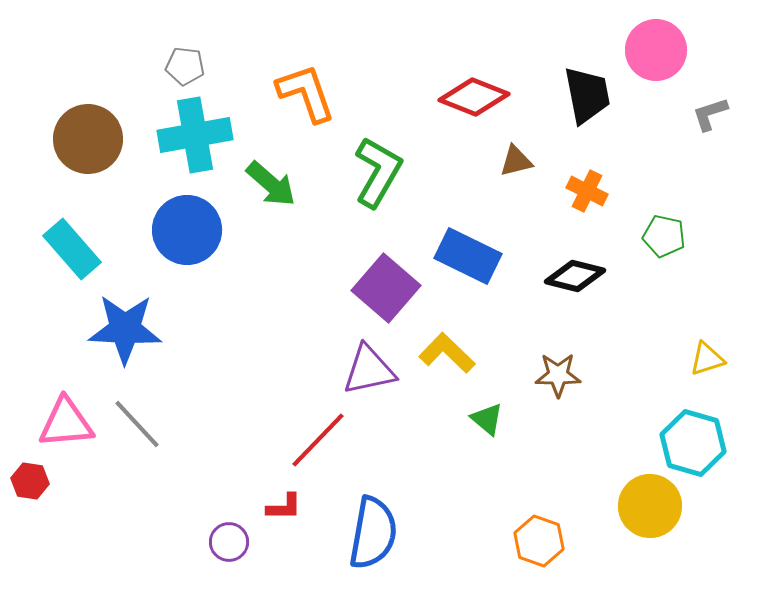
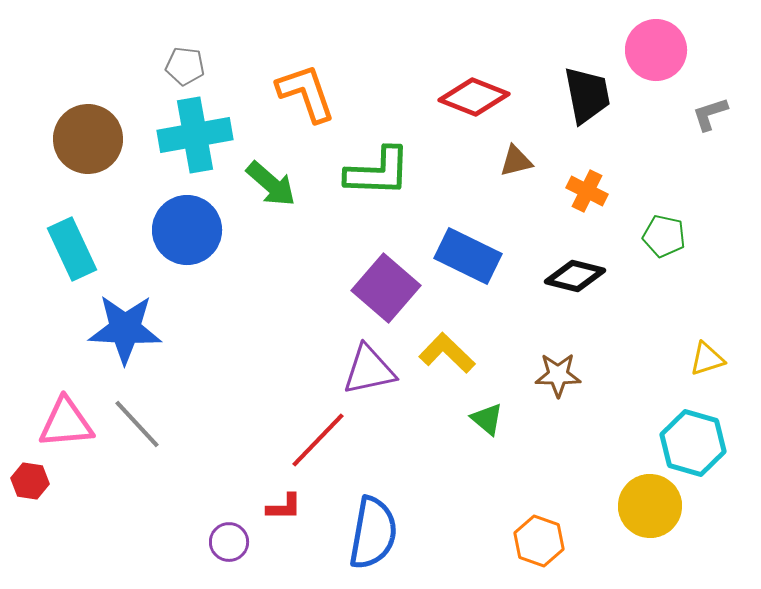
green L-shape: rotated 62 degrees clockwise
cyan rectangle: rotated 16 degrees clockwise
